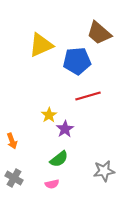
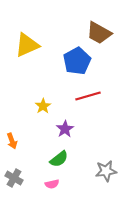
brown trapezoid: rotated 12 degrees counterclockwise
yellow triangle: moved 14 px left
blue pentagon: rotated 24 degrees counterclockwise
yellow star: moved 6 px left, 9 px up
gray star: moved 2 px right
